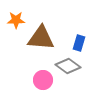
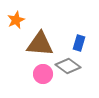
orange star: rotated 24 degrees counterclockwise
brown triangle: moved 1 px left, 6 px down
pink circle: moved 6 px up
